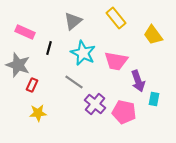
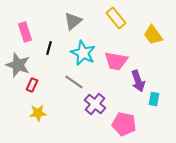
pink rectangle: rotated 48 degrees clockwise
pink pentagon: moved 12 px down
